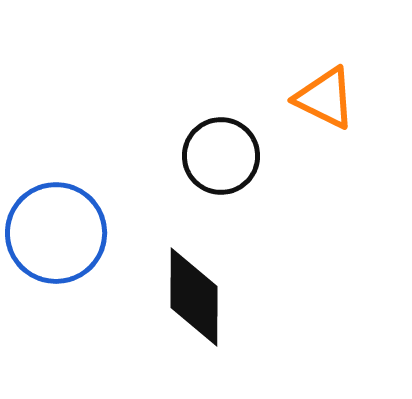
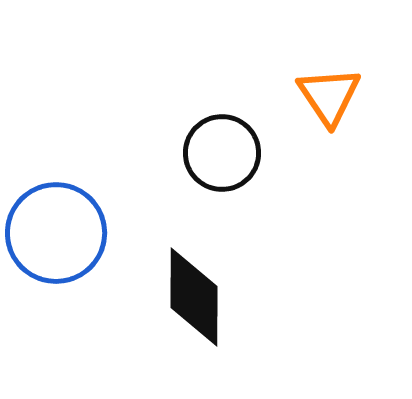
orange triangle: moved 4 px right, 2 px up; rotated 30 degrees clockwise
black circle: moved 1 px right, 3 px up
